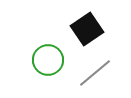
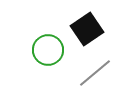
green circle: moved 10 px up
